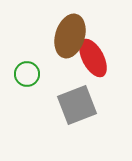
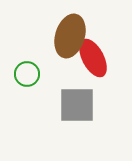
gray square: rotated 21 degrees clockwise
